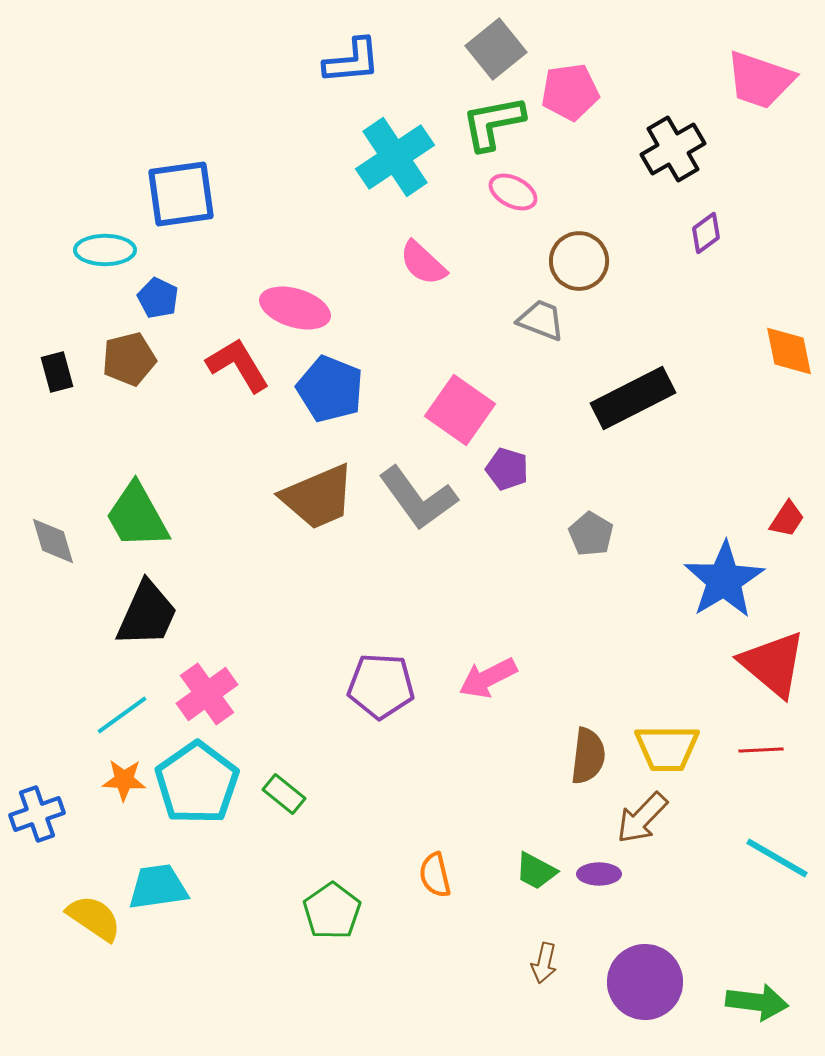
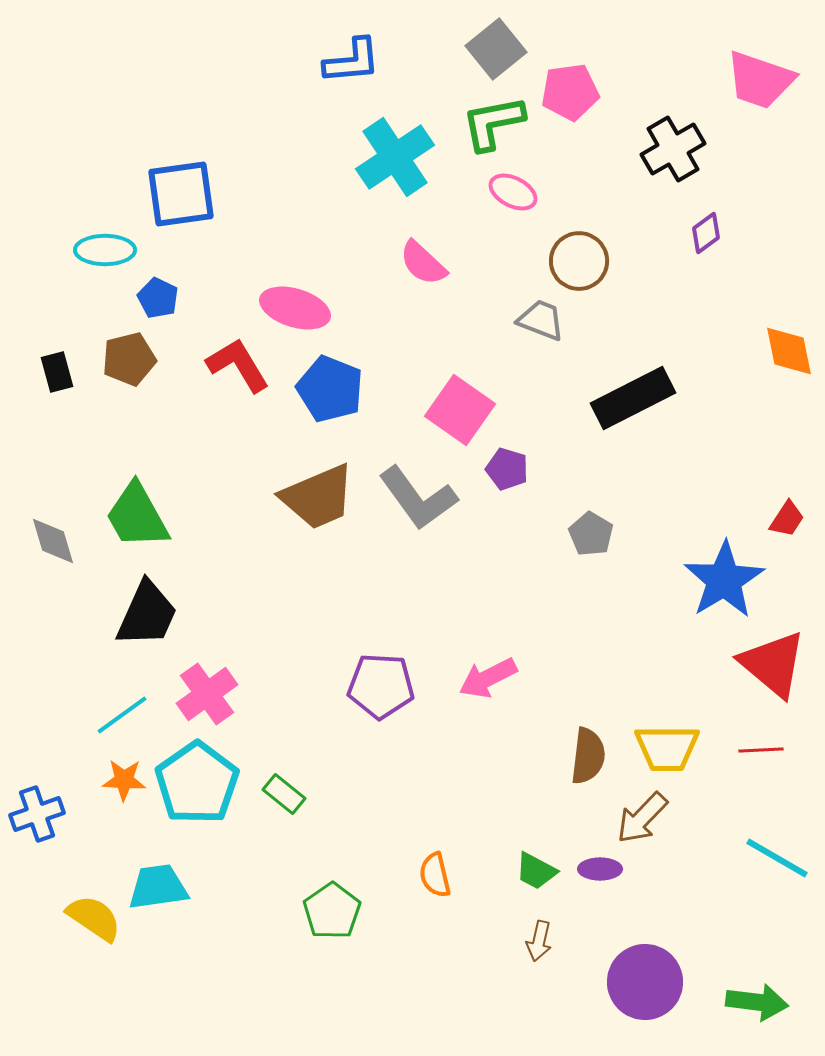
purple ellipse at (599, 874): moved 1 px right, 5 px up
brown arrow at (544, 963): moved 5 px left, 22 px up
